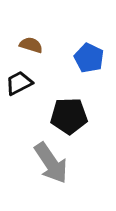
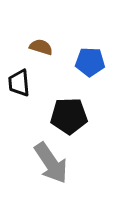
brown semicircle: moved 10 px right, 2 px down
blue pentagon: moved 1 px right, 4 px down; rotated 24 degrees counterclockwise
black trapezoid: rotated 68 degrees counterclockwise
